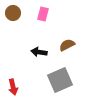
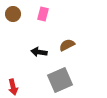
brown circle: moved 1 px down
